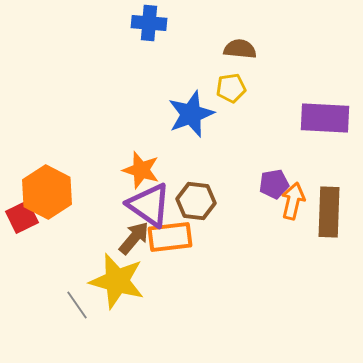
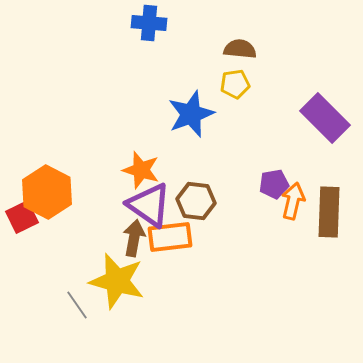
yellow pentagon: moved 4 px right, 4 px up
purple rectangle: rotated 42 degrees clockwise
brown arrow: rotated 30 degrees counterclockwise
